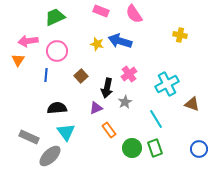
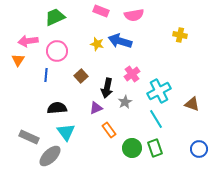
pink semicircle: moved 1 px down; rotated 66 degrees counterclockwise
pink cross: moved 3 px right
cyan cross: moved 8 px left, 7 px down
